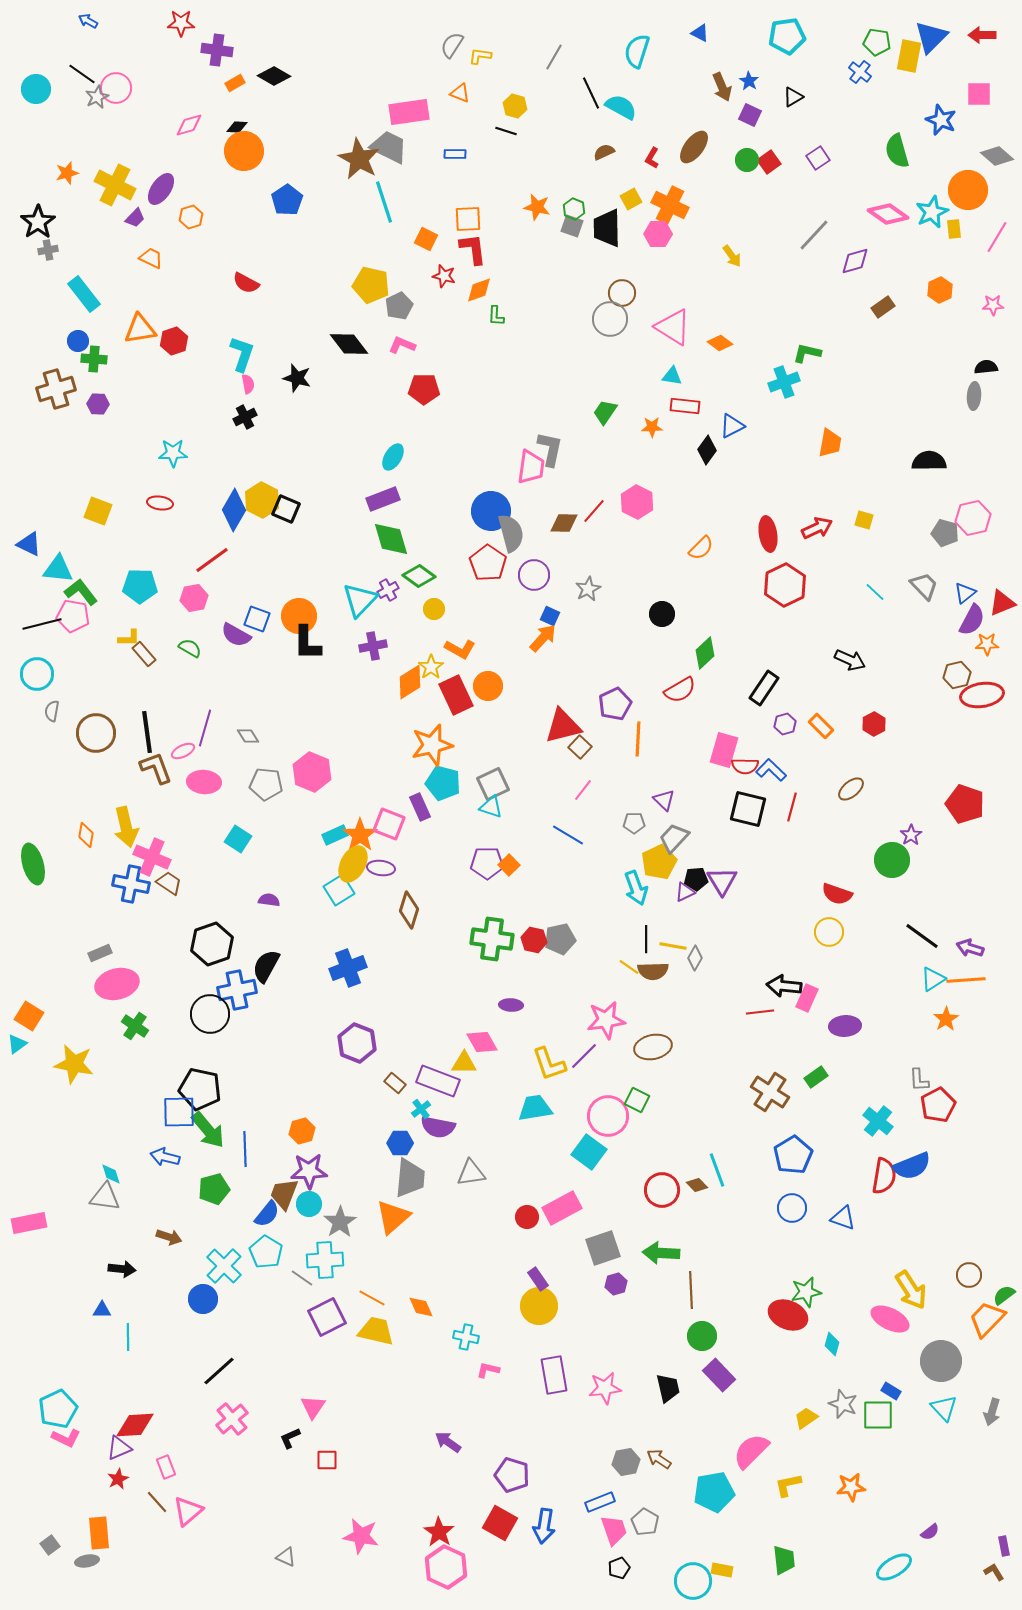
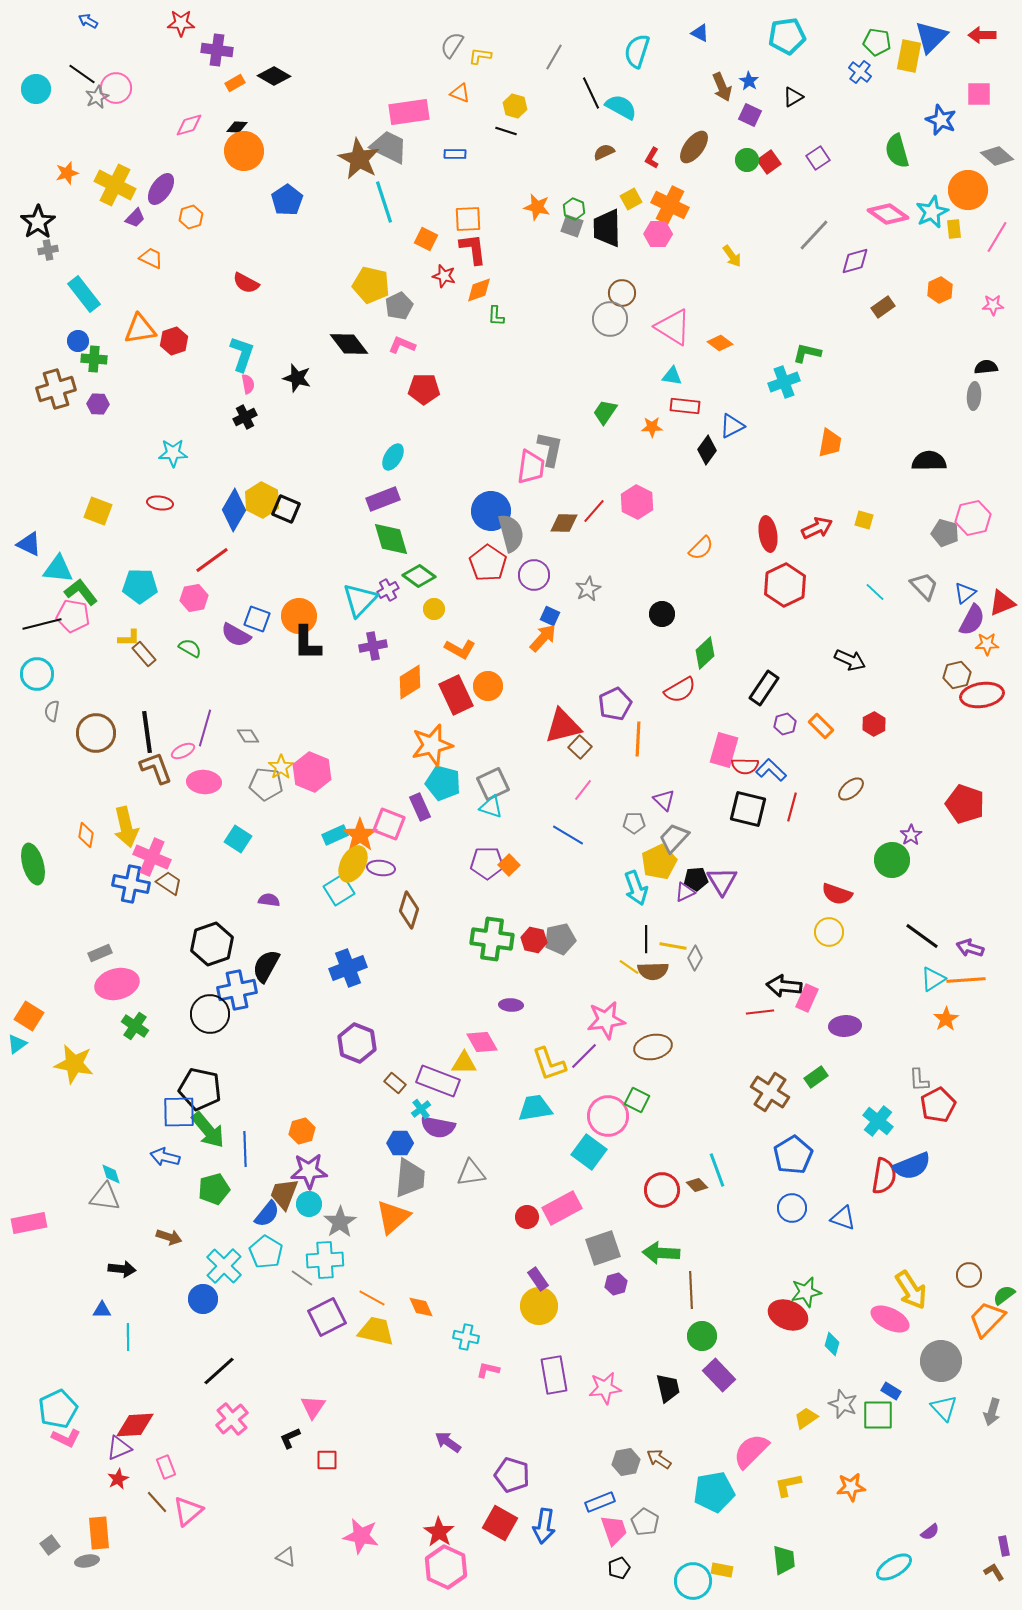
yellow star at (431, 667): moved 150 px left, 100 px down
